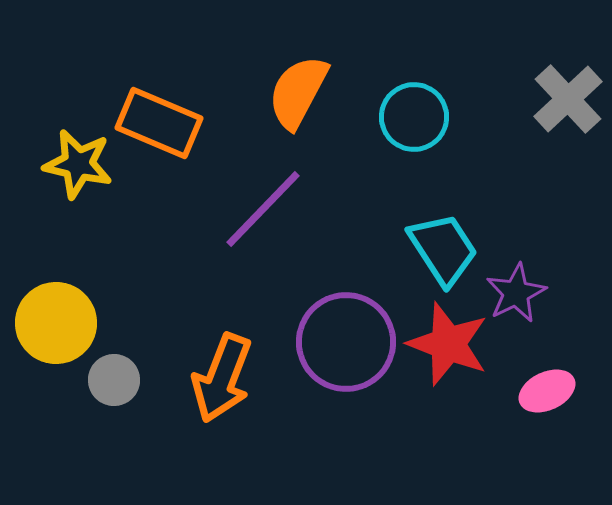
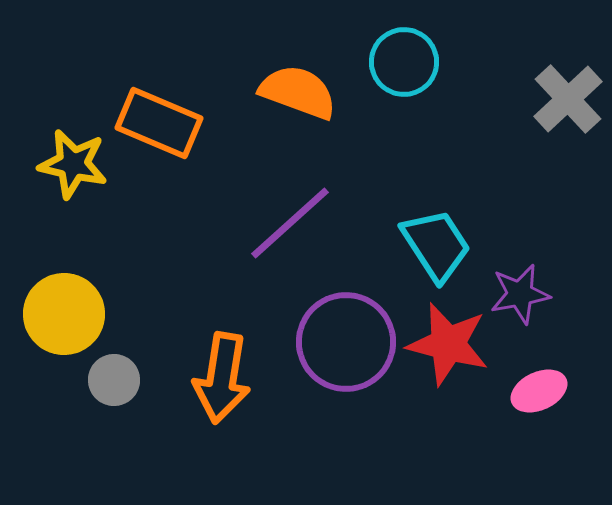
orange semicircle: rotated 82 degrees clockwise
cyan circle: moved 10 px left, 55 px up
yellow star: moved 5 px left
purple line: moved 27 px right, 14 px down; rotated 4 degrees clockwise
cyan trapezoid: moved 7 px left, 4 px up
purple star: moved 4 px right, 1 px down; rotated 16 degrees clockwise
yellow circle: moved 8 px right, 9 px up
red star: rotated 6 degrees counterclockwise
orange arrow: rotated 12 degrees counterclockwise
pink ellipse: moved 8 px left
